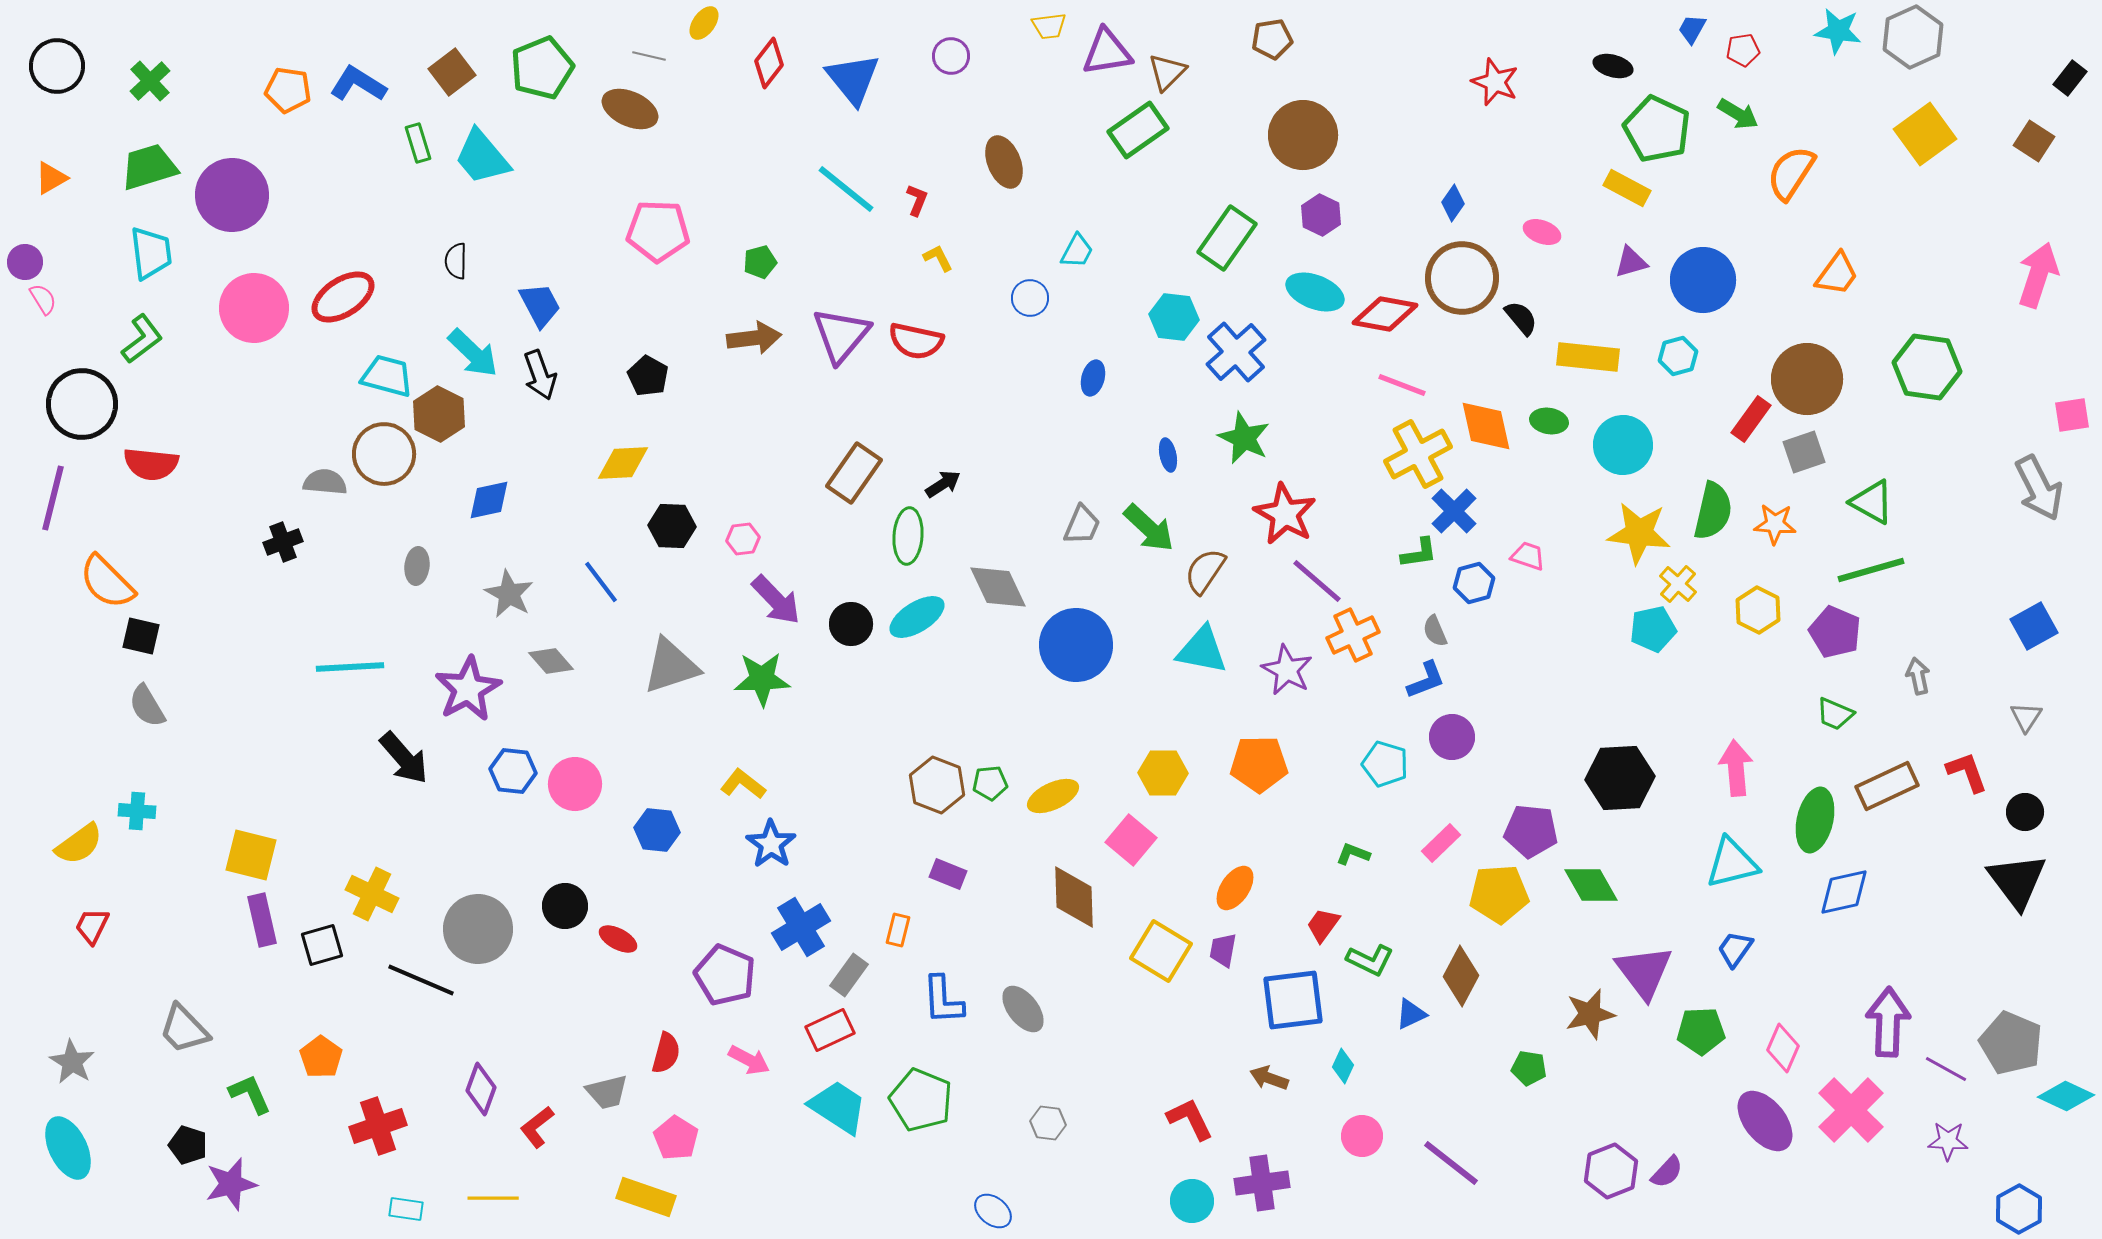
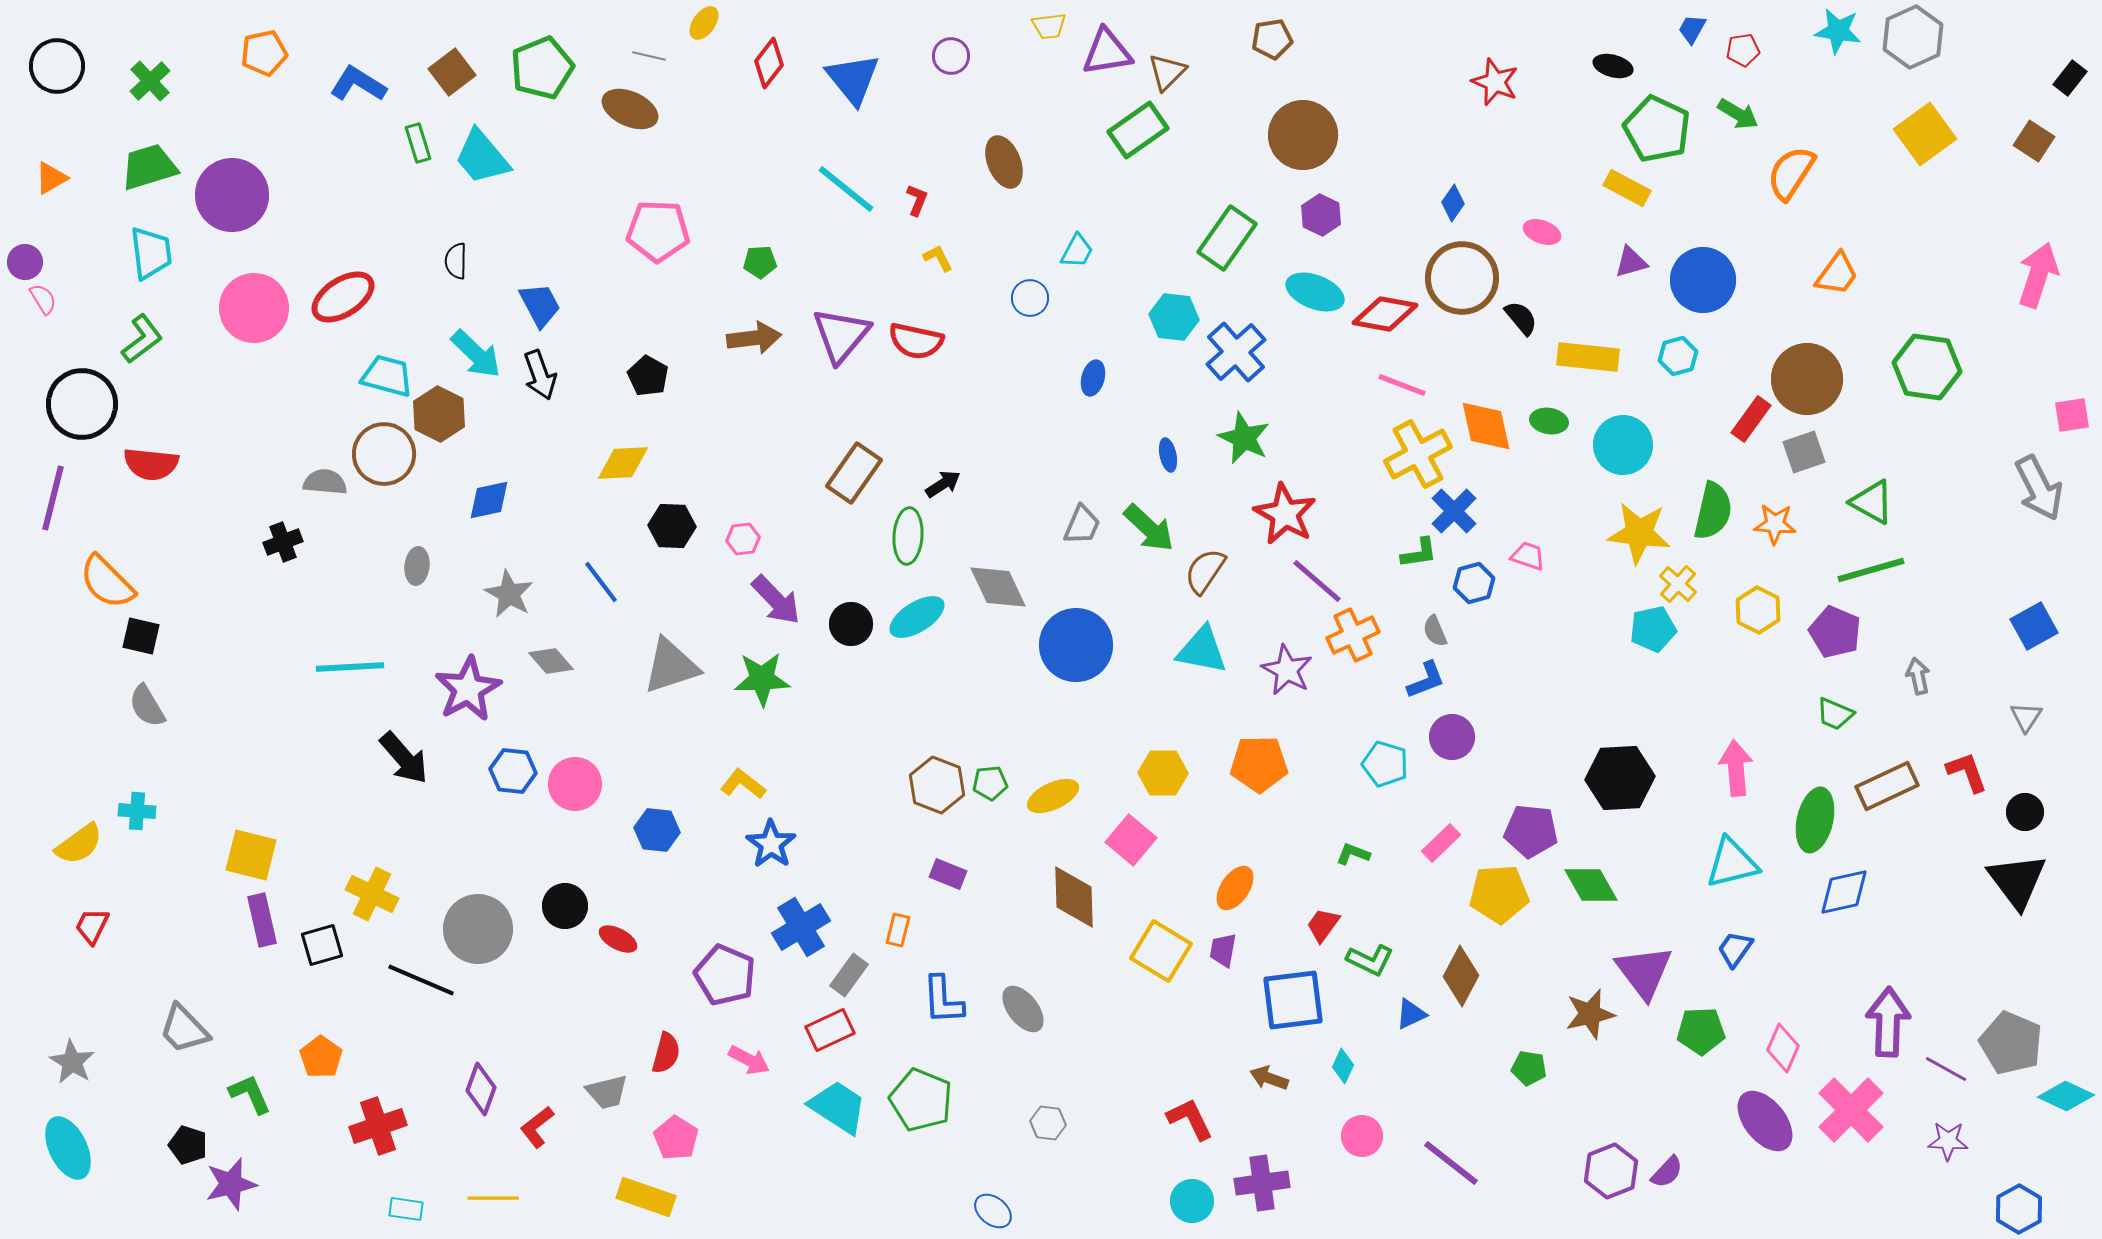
orange pentagon at (288, 90): moved 24 px left, 37 px up; rotated 21 degrees counterclockwise
green pentagon at (760, 262): rotated 12 degrees clockwise
cyan arrow at (473, 353): moved 3 px right, 1 px down
